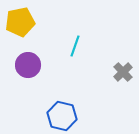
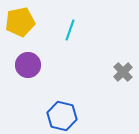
cyan line: moved 5 px left, 16 px up
